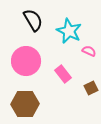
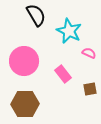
black semicircle: moved 3 px right, 5 px up
pink semicircle: moved 2 px down
pink circle: moved 2 px left
brown square: moved 1 px left, 1 px down; rotated 16 degrees clockwise
